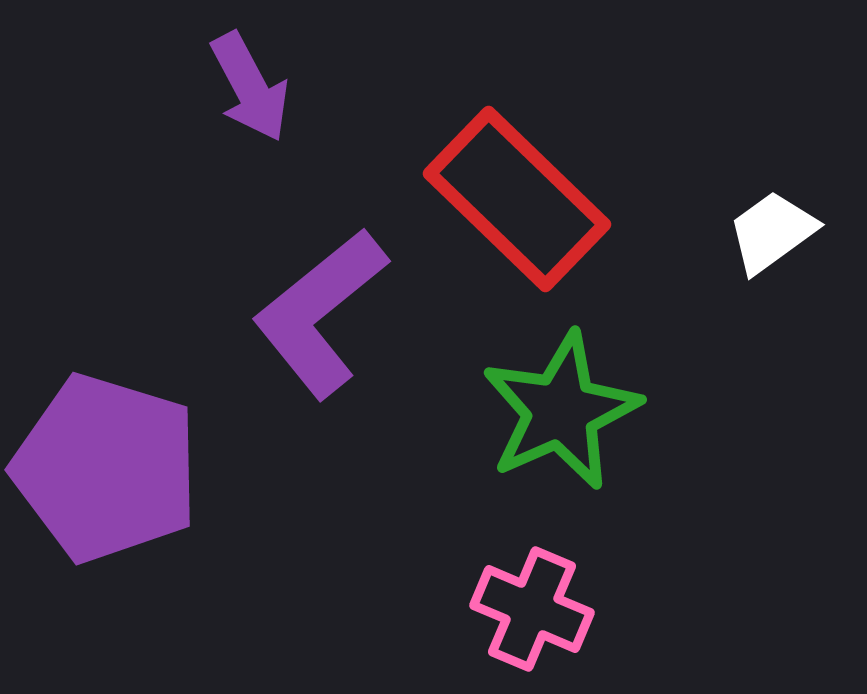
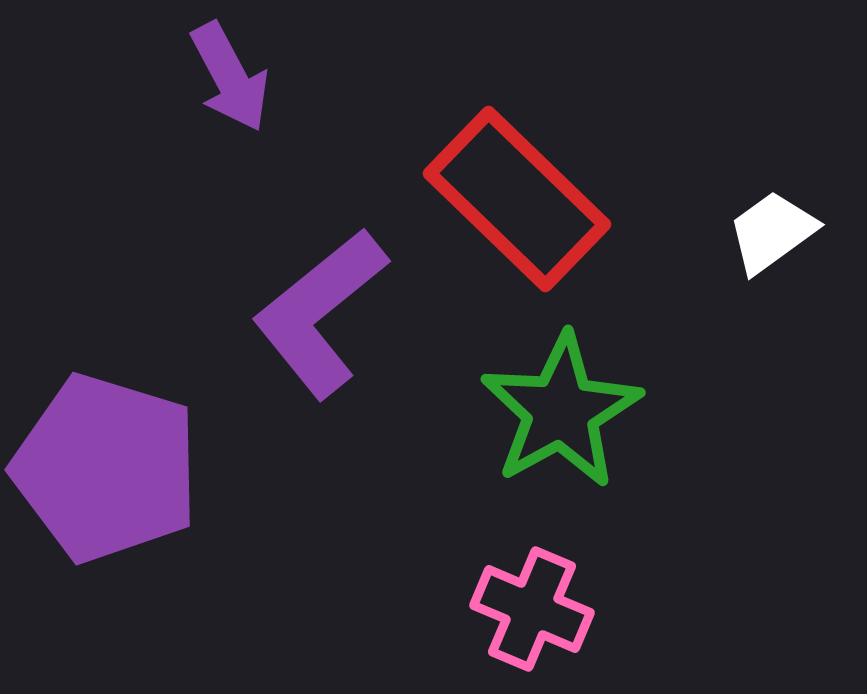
purple arrow: moved 20 px left, 10 px up
green star: rotated 5 degrees counterclockwise
